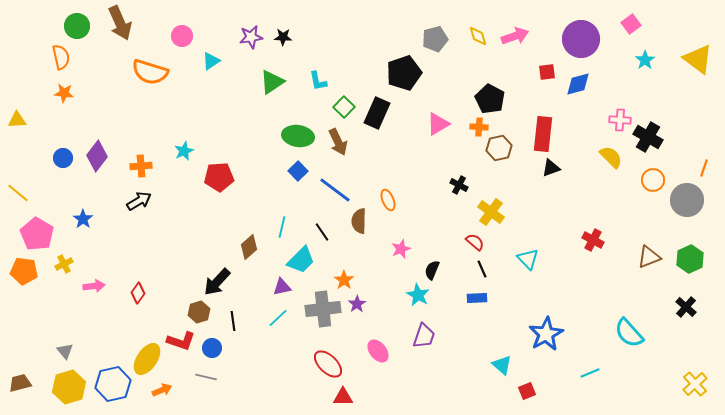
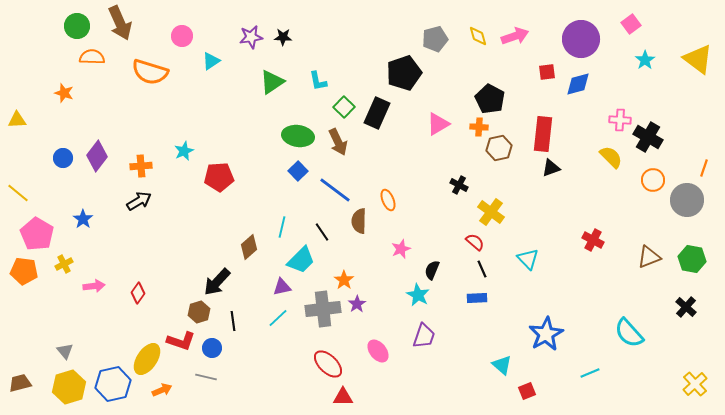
orange semicircle at (61, 57): moved 31 px right; rotated 75 degrees counterclockwise
orange star at (64, 93): rotated 12 degrees clockwise
green hexagon at (690, 259): moved 2 px right; rotated 24 degrees counterclockwise
